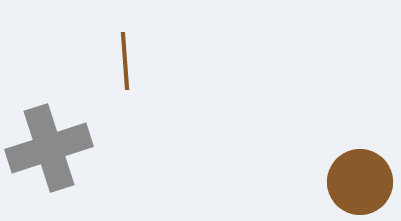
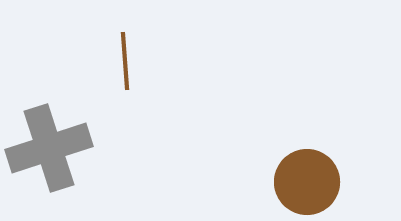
brown circle: moved 53 px left
